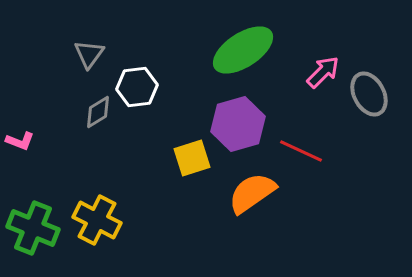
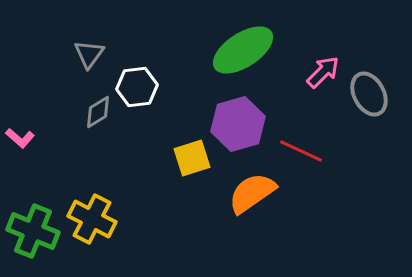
pink L-shape: moved 3 px up; rotated 20 degrees clockwise
yellow cross: moved 5 px left, 1 px up
green cross: moved 3 px down
